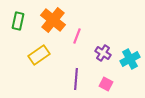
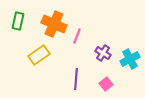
orange cross: moved 1 px right, 4 px down; rotated 15 degrees counterclockwise
pink square: rotated 24 degrees clockwise
